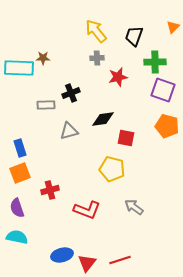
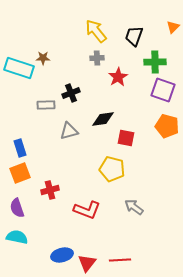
cyan rectangle: rotated 16 degrees clockwise
red star: rotated 18 degrees counterclockwise
red line: rotated 15 degrees clockwise
